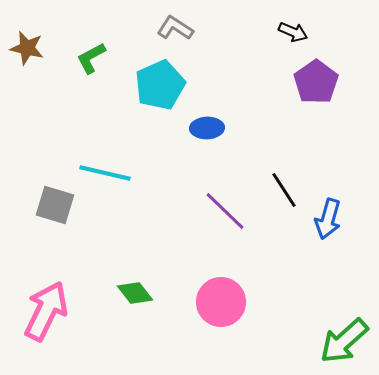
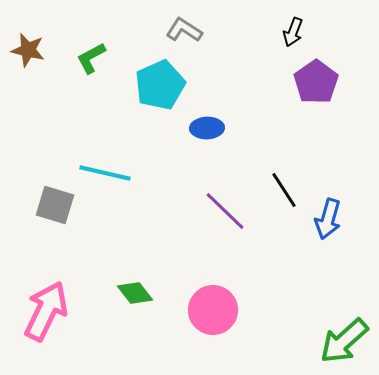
gray L-shape: moved 9 px right, 2 px down
black arrow: rotated 88 degrees clockwise
brown star: moved 1 px right, 2 px down
pink circle: moved 8 px left, 8 px down
